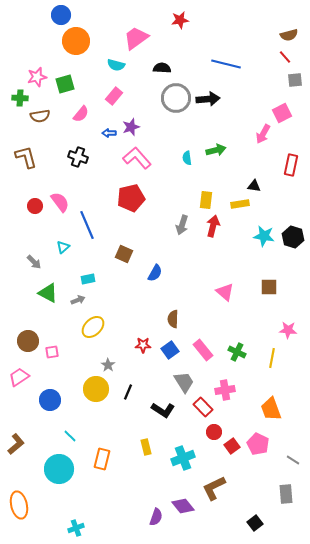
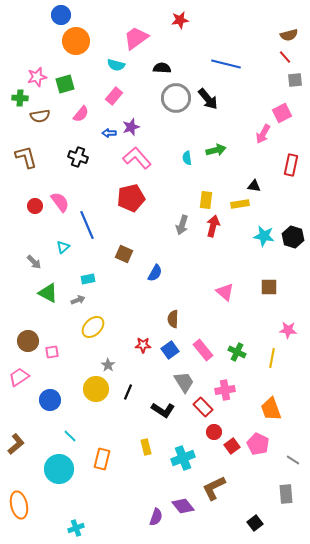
black arrow at (208, 99): rotated 55 degrees clockwise
